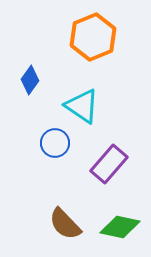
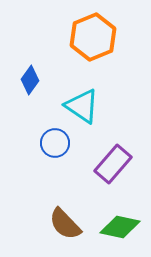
purple rectangle: moved 4 px right
